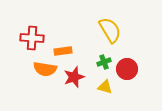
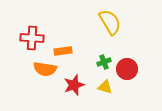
yellow semicircle: moved 8 px up
red star: moved 8 px down
